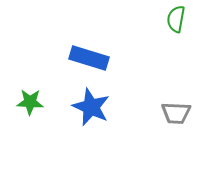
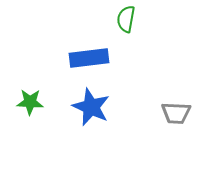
green semicircle: moved 50 px left
blue rectangle: rotated 24 degrees counterclockwise
